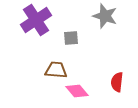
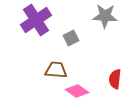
gray star: rotated 15 degrees counterclockwise
gray square: rotated 21 degrees counterclockwise
red semicircle: moved 2 px left, 3 px up
pink diamond: rotated 15 degrees counterclockwise
